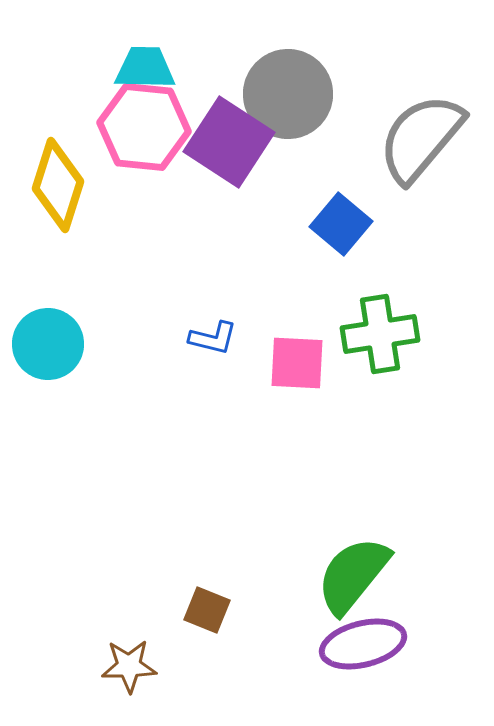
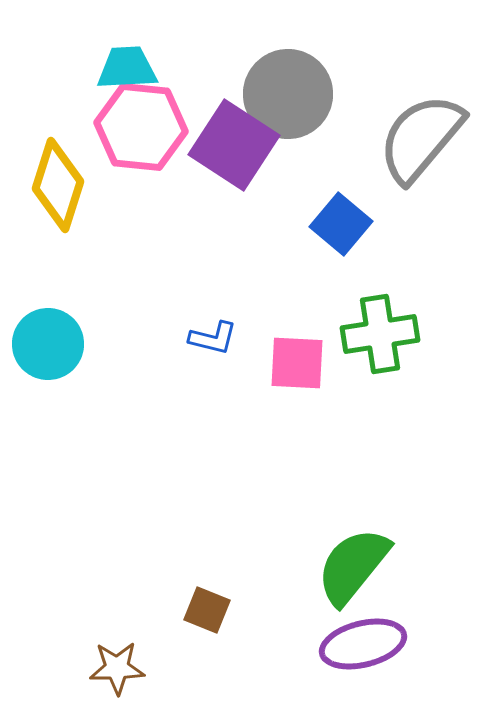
cyan trapezoid: moved 18 px left; rotated 4 degrees counterclockwise
pink hexagon: moved 3 px left
purple square: moved 5 px right, 3 px down
green semicircle: moved 9 px up
brown star: moved 12 px left, 2 px down
